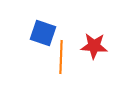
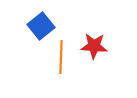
blue square: moved 2 px left, 7 px up; rotated 32 degrees clockwise
